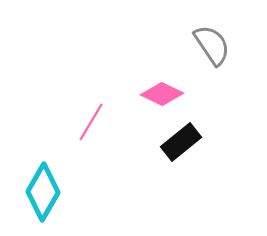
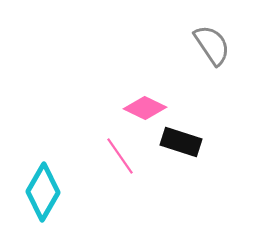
pink diamond: moved 17 px left, 14 px down
pink line: moved 29 px right, 34 px down; rotated 66 degrees counterclockwise
black rectangle: rotated 57 degrees clockwise
